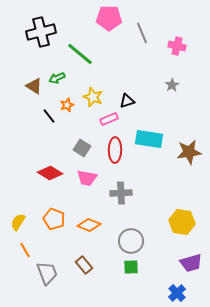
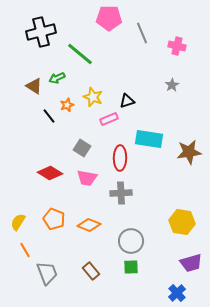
red ellipse: moved 5 px right, 8 px down
brown rectangle: moved 7 px right, 6 px down
